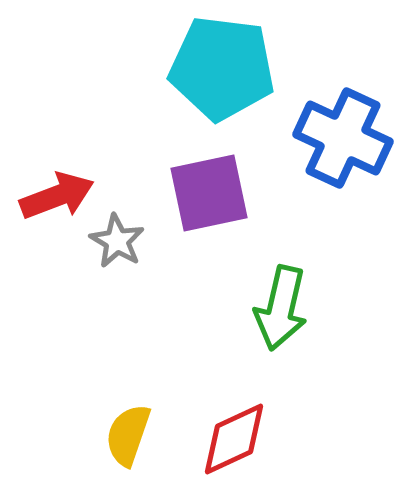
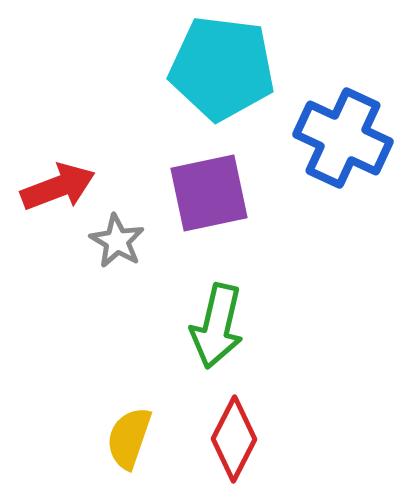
red arrow: moved 1 px right, 9 px up
green arrow: moved 64 px left, 18 px down
yellow semicircle: moved 1 px right, 3 px down
red diamond: rotated 38 degrees counterclockwise
